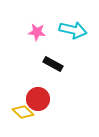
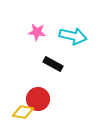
cyan arrow: moved 6 px down
yellow diamond: rotated 35 degrees counterclockwise
